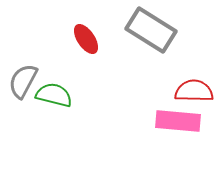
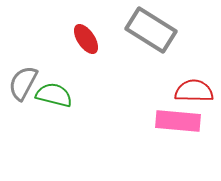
gray semicircle: moved 2 px down
